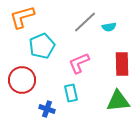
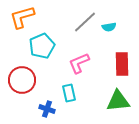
cyan rectangle: moved 2 px left
